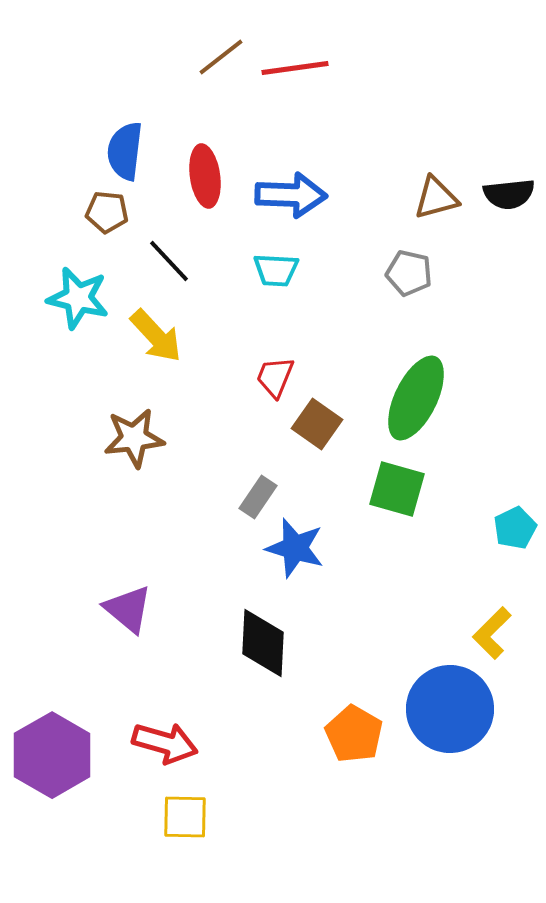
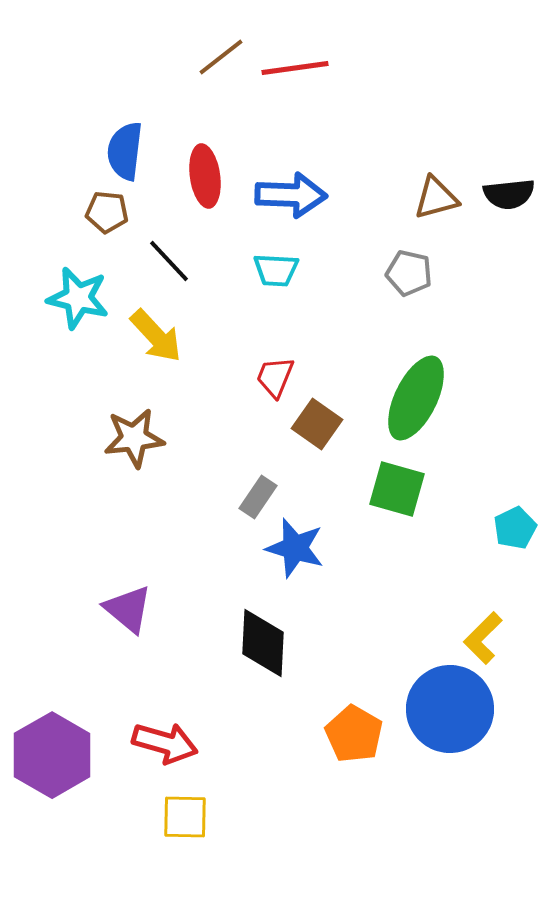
yellow L-shape: moved 9 px left, 5 px down
